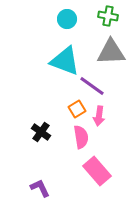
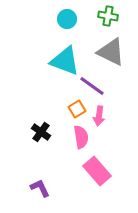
gray triangle: rotated 28 degrees clockwise
